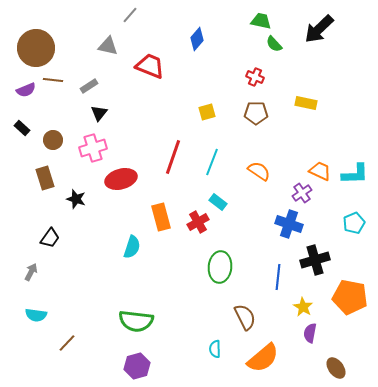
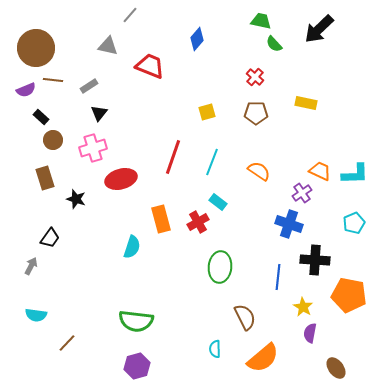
red cross at (255, 77): rotated 18 degrees clockwise
black rectangle at (22, 128): moved 19 px right, 11 px up
orange rectangle at (161, 217): moved 2 px down
black cross at (315, 260): rotated 20 degrees clockwise
gray arrow at (31, 272): moved 6 px up
orange pentagon at (350, 297): moved 1 px left, 2 px up
